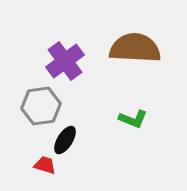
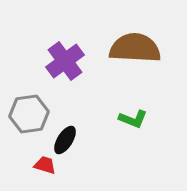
gray hexagon: moved 12 px left, 8 px down
